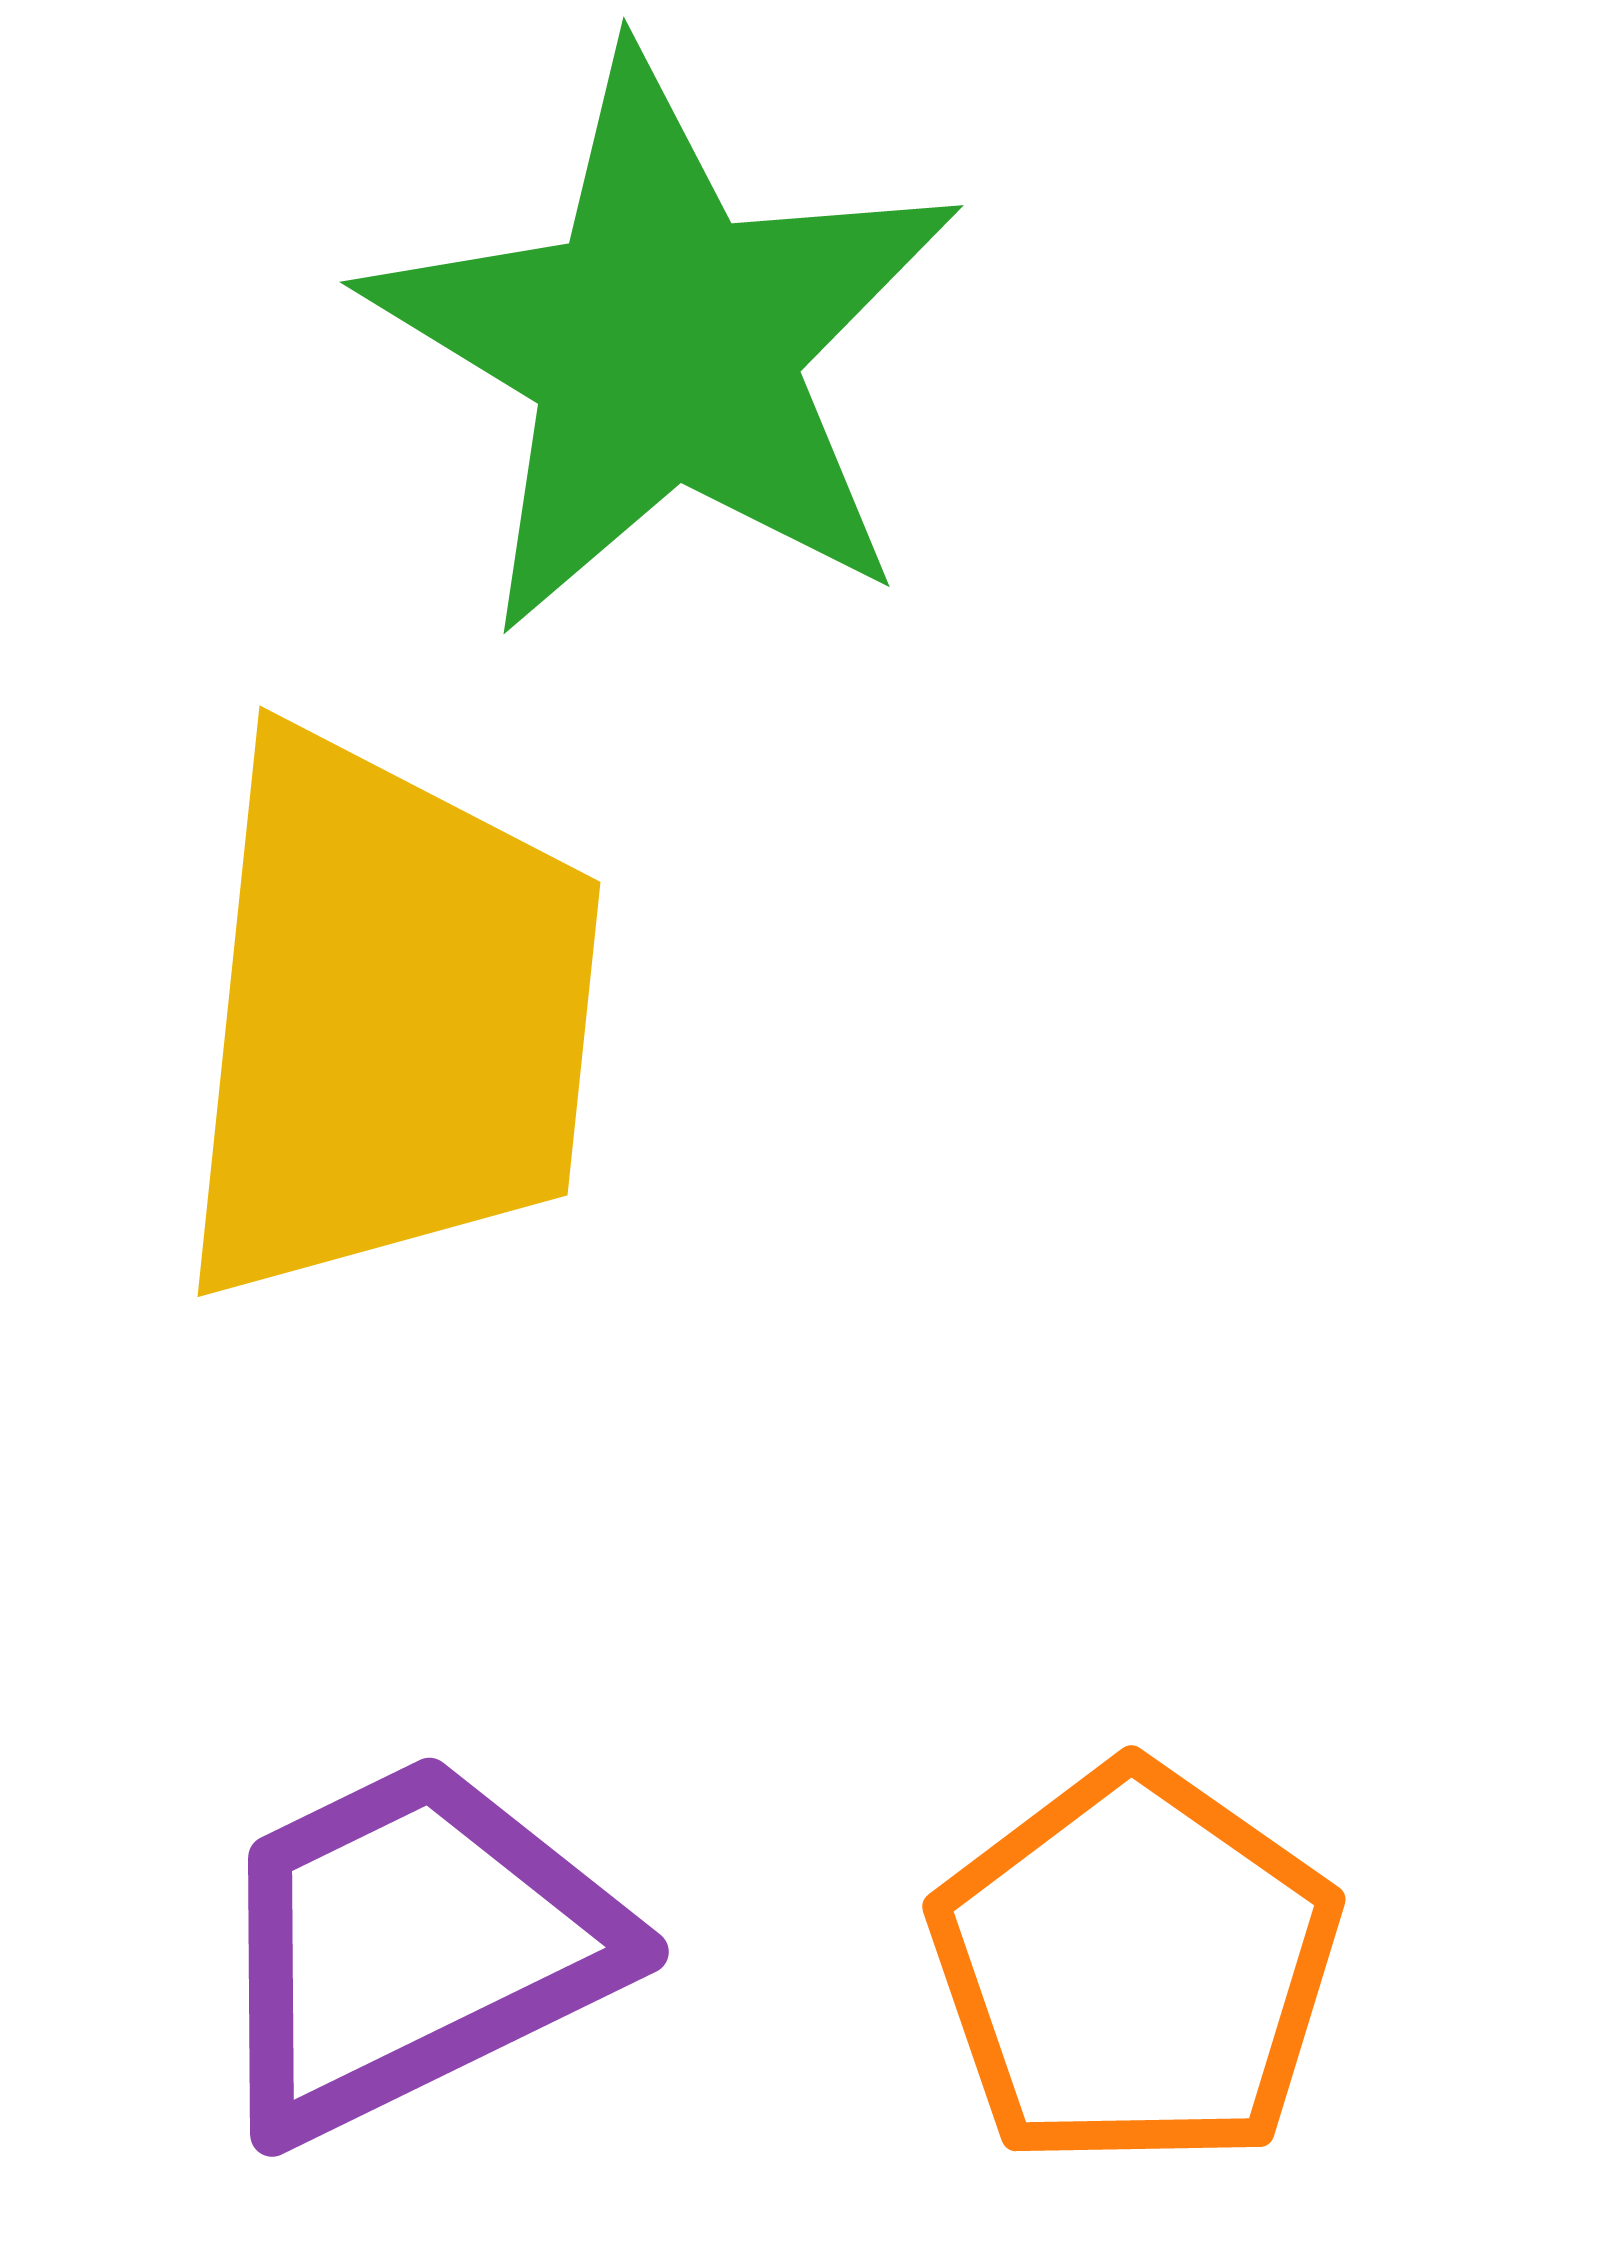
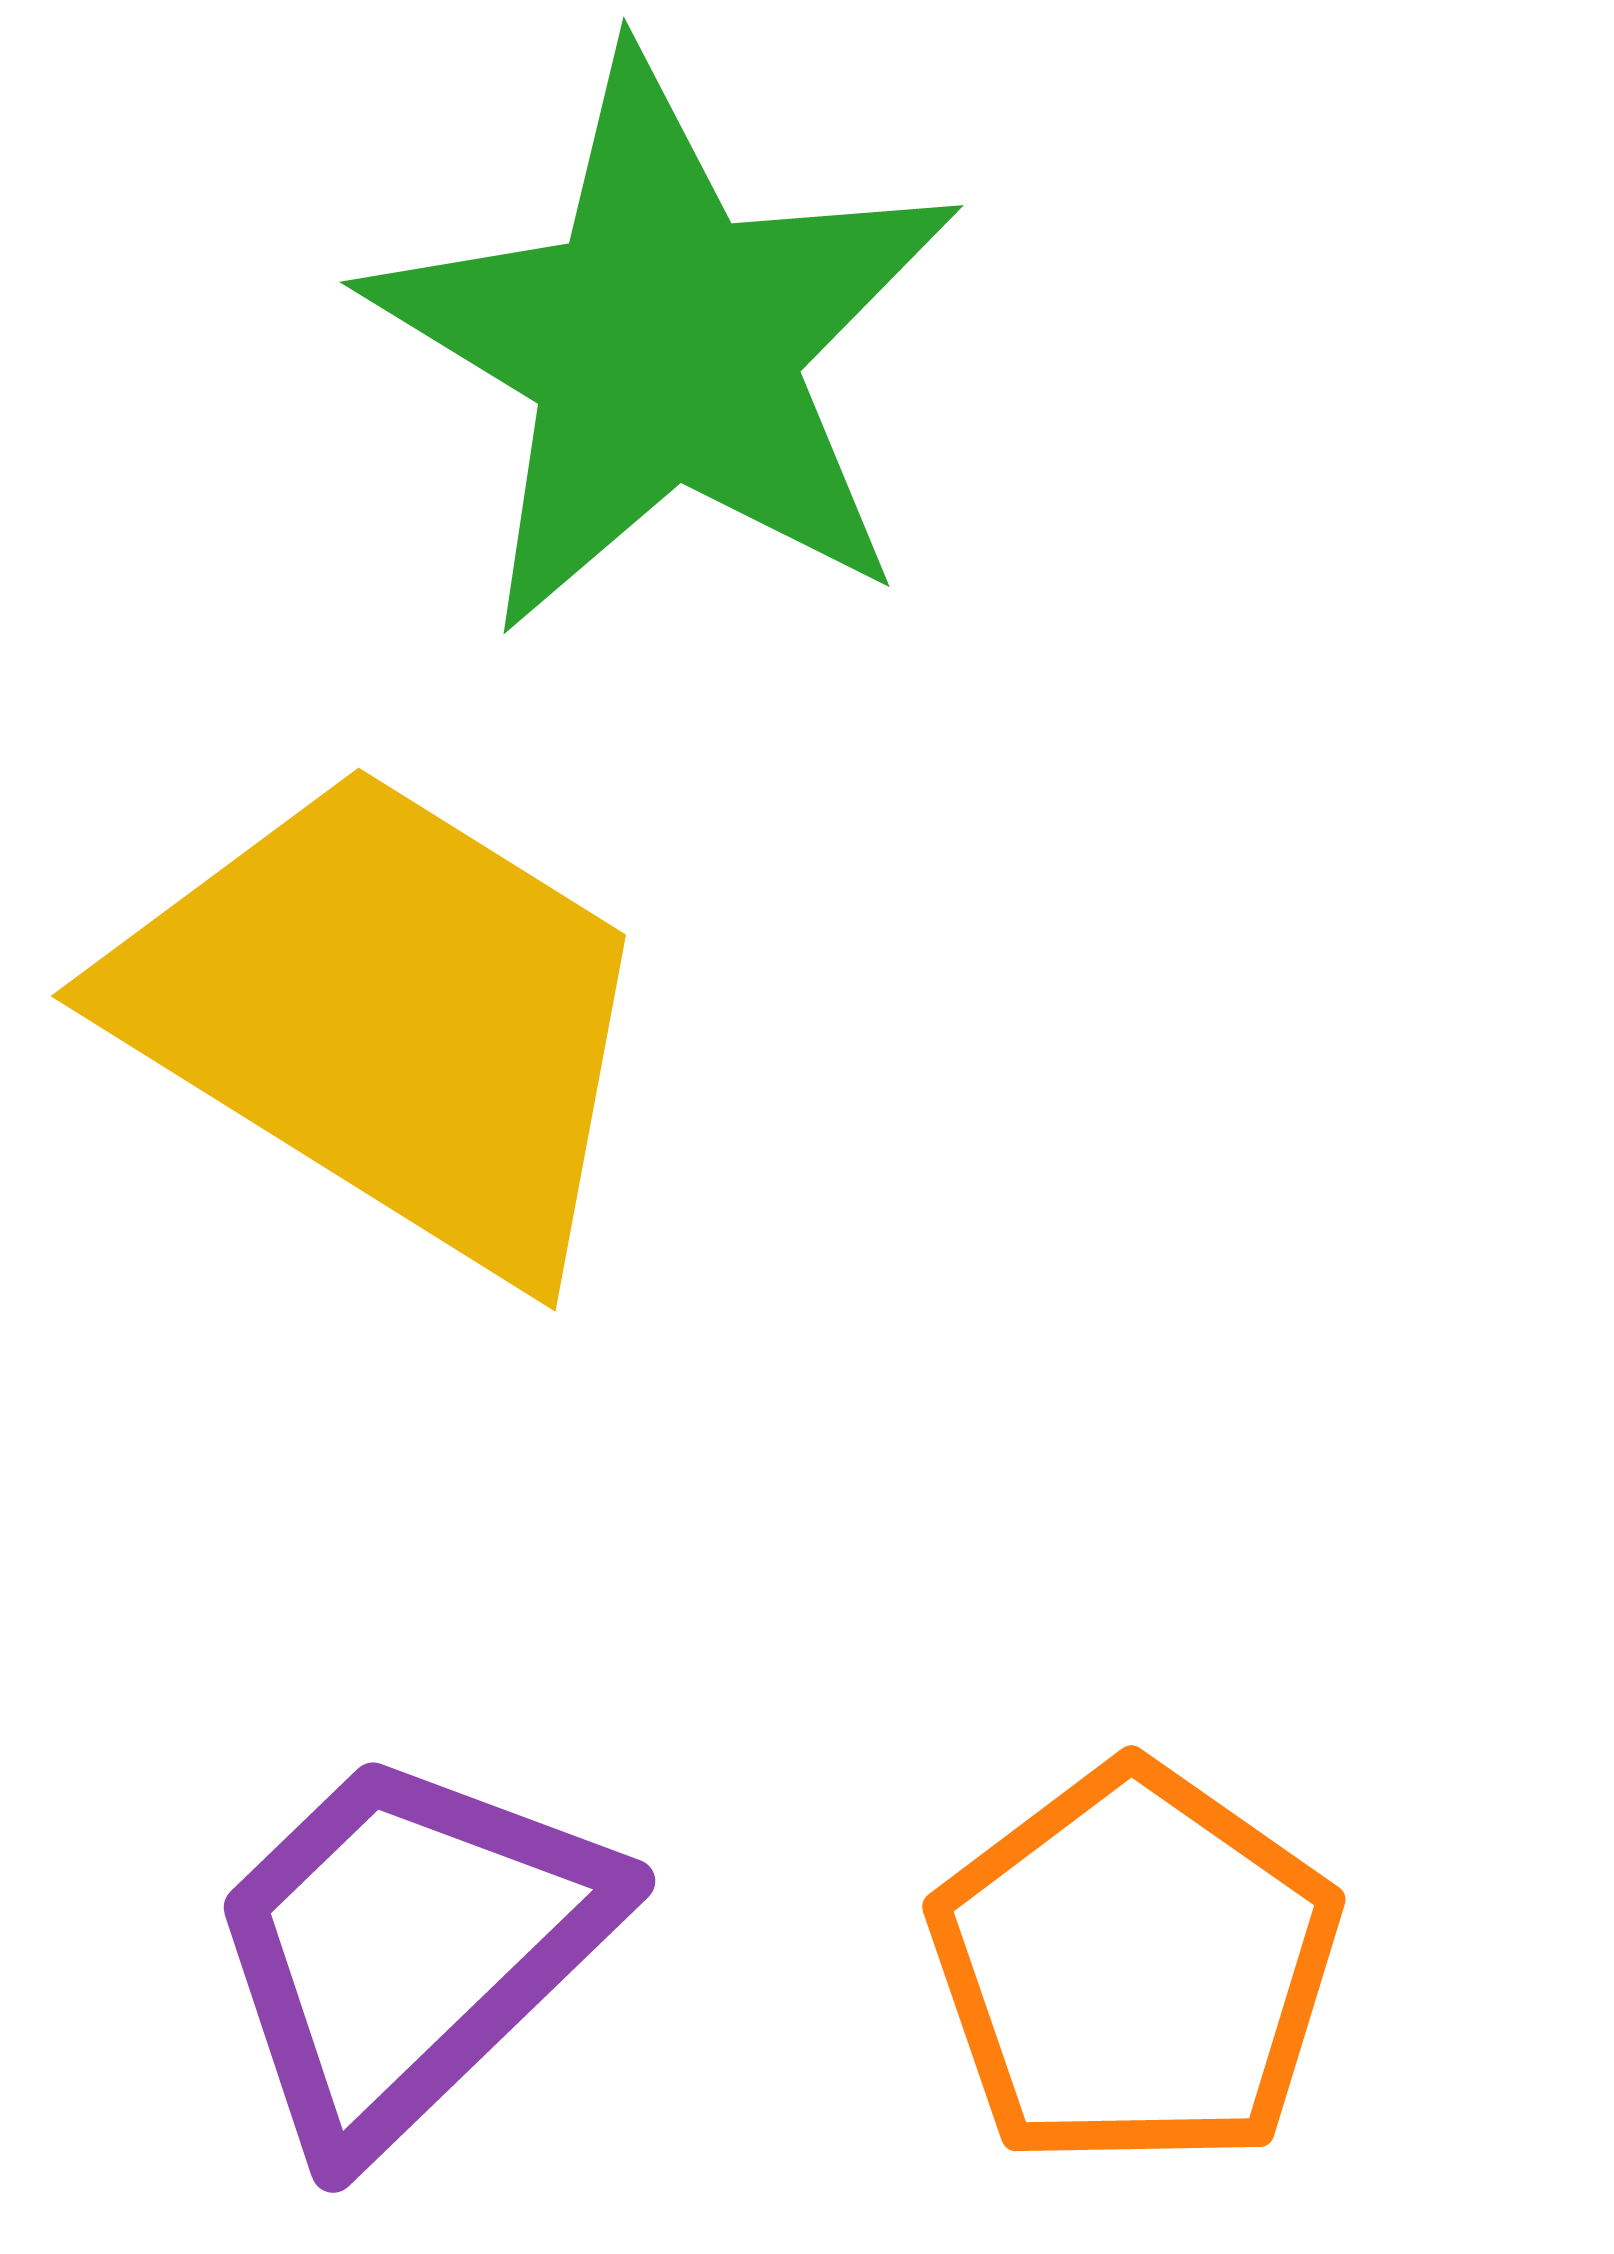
yellow trapezoid: rotated 64 degrees counterclockwise
purple trapezoid: moved 4 px left, 2 px down; rotated 18 degrees counterclockwise
